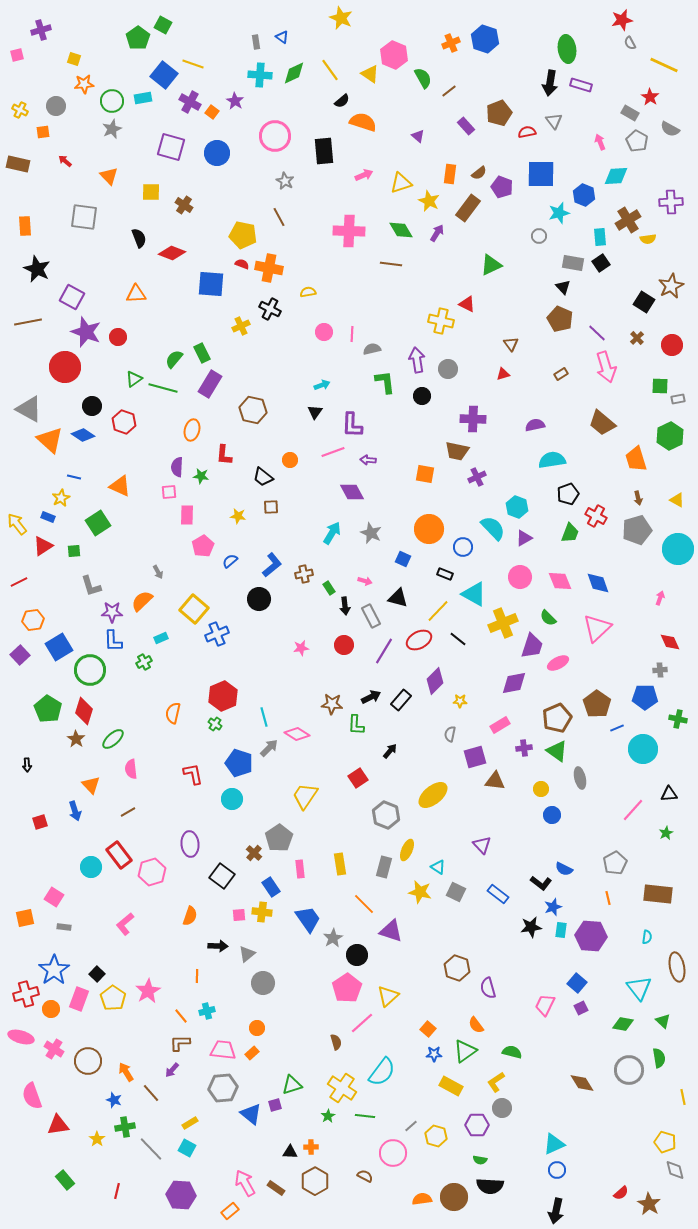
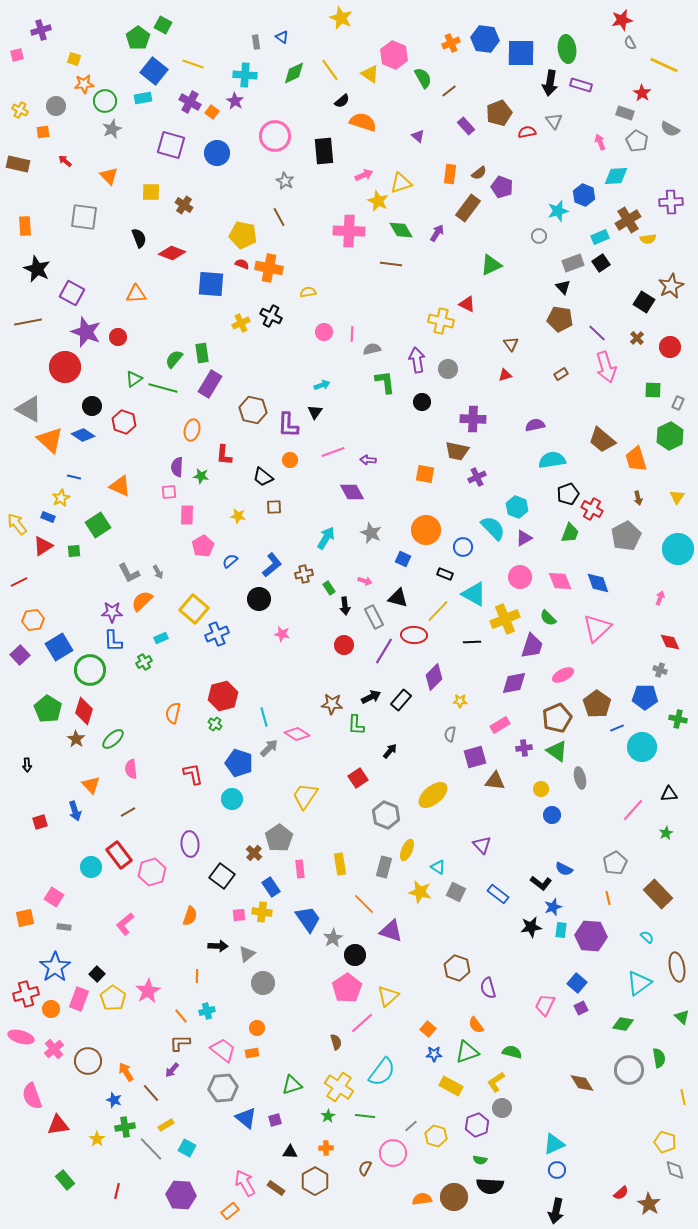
blue hexagon at (485, 39): rotated 12 degrees counterclockwise
blue square at (164, 75): moved 10 px left, 4 px up
cyan cross at (260, 75): moved 15 px left
red star at (650, 97): moved 8 px left, 4 px up
green circle at (112, 101): moved 7 px left
gray rectangle at (630, 113): moved 5 px left; rotated 12 degrees counterclockwise
purple square at (171, 147): moved 2 px up
blue square at (541, 174): moved 20 px left, 121 px up
yellow star at (429, 201): moved 51 px left
cyan star at (559, 213): moved 1 px left, 2 px up
cyan rectangle at (600, 237): rotated 72 degrees clockwise
gray rectangle at (573, 263): rotated 30 degrees counterclockwise
purple square at (72, 297): moved 4 px up
black cross at (270, 309): moved 1 px right, 7 px down
brown pentagon at (560, 319): rotated 15 degrees counterclockwise
yellow cross at (241, 326): moved 3 px up
red circle at (672, 345): moved 2 px left, 2 px down
green rectangle at (202, 353): rotated 18 degrees clockwise
red triangle at (503, 374): moved 2 px right, 1 px down
green square at (660, 386): moved 7 px left, 4 px down
black circle at (422, 396): moved 6 px down
gray rectangle at (678, 399): moved 4 px down; rotated 56 degrees counterclockwise
brown trapezoid at (602, 423): moved 17 px down
purple L-shape at (352, 425): moved 64 px left
yellow triangle at (677, 500): moved 3 px up; rotated 35 degrees clockwise
brown square at (271, 507): moved 3 px right
red cross at (596, 516): moved 4 px left, 7 px up
green square at (98, 523): moved 2 px down
orange circle at (429, 529): moved 3 px left, 1 px down
gray pentagon at (637, 530): moved 11 px left, 6 px down; rotated 12 degrees counterclockwise
cyan arrow at (332, 533): moved 6 px left, 5 px down
gray L-shape at (91, 586): moved 38 px right, 13 px up; rotated 10 degrees counterclockwise
gray rectangle at (371, 616): moved 3 px right, 1 px down
yellow cross at (503, 623): moved 2 px right, 4 px up
black line at (458, 639): moved 14 px right, 3 px down; rotated 42 degrees counterclockwise
red ellipse at (419, 640): moved 5 px left, 5 px up; rotated 30 degrees clockwise
pink star at (301, 648): moved 19 px left, 14 px up; rotated 21 degrees clockwise
pink ellipse at (558, 663): moved 5 px right, 12 px down
gray cross at (660, 670): rotated 24 degrees clockwise
purple diamond at (435, 681): moved 1 px left, 4 px up
red hexagon at (223, 696): rotated 8 degrees clockwise
cyan circle at (643, 749): moved 1 px left, 2 px up
brown rectangle at (658, 894): rotated 40 degrees clockwise
cyan semicircle at (647, 937): rotated 56 degrees counterclockwise
black circle at (357, 955): moved 2 px left
blue star at (54, 970): moved 1 px right, 3 px up
cyan triangle at (639, 988): moved 5 px up; rotated 32 degrees clockwise
green triangle at (663, 1021): moved 19 px right, 4 px up
pink cross at (54, 1049): rotated 18 degrees clockwise
pink trapezoid at (223, 1050): rotated 32 degrees clockwise
green triangle at (465, 1051): moved 2 px right, 1 px down; rotated 15 degrees clockwise
orange rectangle at (252, 1053): rotated 32 degrees clockwise
yellow cross at (342, 1088): moved 3 px left, 1 px up
purple square at (275, 1105): moved 15 px down
blue triangle at (251, 1114): moved 5 px left, 4 px down
yellow rectangle at (190, 1123): moved 24 px left, 2 px down
purple hexagon at (477, 1125): rotated 20 degrees counterclockwise
orange cross at (311, 1147): moved 15 px right, 1 px down
brown semicircle at (365, 1176): moved 8 px up; rotated 91 degrees counterclockwise
